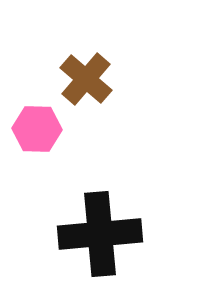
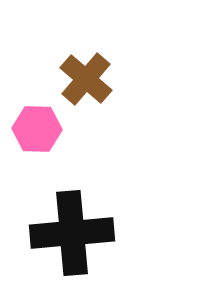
black cross: moved 28 px left, 1 px up
